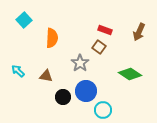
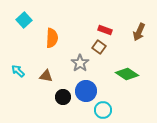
green diamond: moved 3 px left
